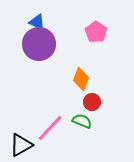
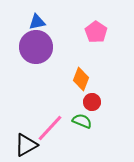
blue triangle: rotated 36 degrees counterclockwise
purple circle: moved 3 px left, 3 px down
black triangle: moved 5 px right
